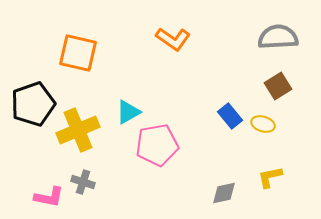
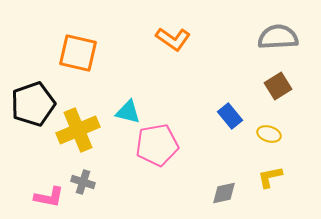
cyan triangle: rotated 44 degrees clockwise
yellow ellipse: moved 6 px right, 10 px down
